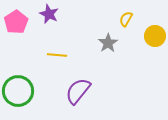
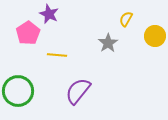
pink pentagon: moved 12 px right, 11 px down
